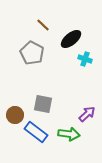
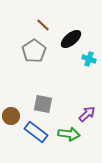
gray pentagon: moved 2 px right, 2 px up; rotated 10 degrees clockwise
cyan cross: moved 4 px right
brown circle: moved 4 px left, 1 px down
